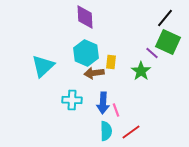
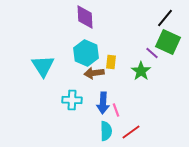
cyan triangle: rotated 20 degrees counterclockwise
